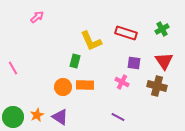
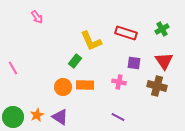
pink arrow: rotated 96 degrees clockwise
green rectangle: rotated 24 degrees clockwise
pink cross: moved 3 px left; rotated 16 degrees counterclockwise
